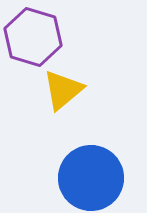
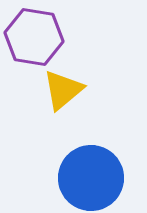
purple hexagon: moved 1 px right; rotated 8 degrees counterclockwise
